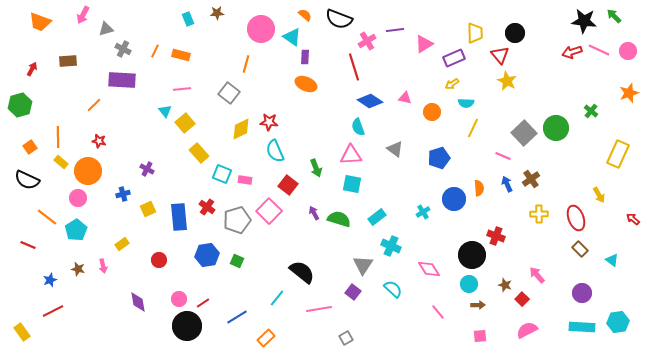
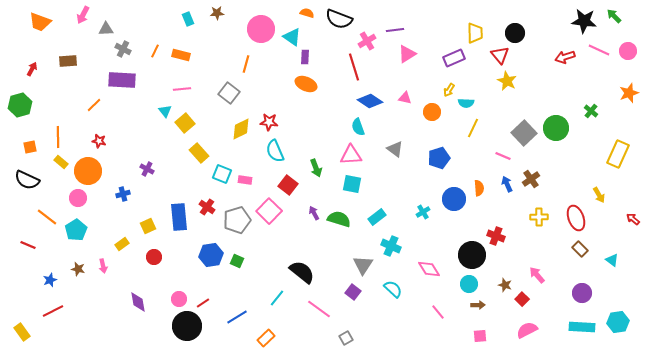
orange semicircle at (305, 15): moved 2 px right, 2 px up; rotated 24 degrees counterclockwise
gray triangle at (106, 29): rotated 14 degrees clockwise
pink triangle at (424, 44): moved 17 px left, 10 px down
red arrow at (572, 52): moved 7 px left, 5 px down
yellow arrow at (452, 84): moved 3 px left, 6 px down; rotated 24 degrees counterclockwise
orange square at (30, 147): rotated 24 degrees clockwise
yellow square at (148, 209): moved 17 px down
yellow cross at (539, 214): moved 3 px down
blue hexagon at (207, 255): moved 4 px right
red circle at (159, 260): moved 5 px left, 3 px up
pink line at (319, 309): rotated 45 degrees clockwise
